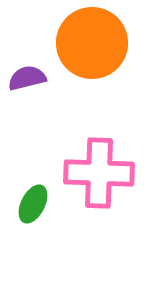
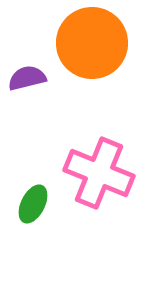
pink cross: rotated 20 degrees clockwise
